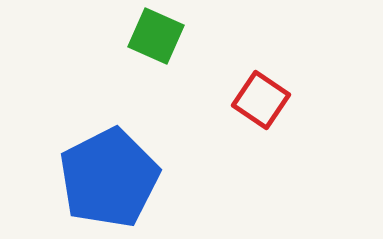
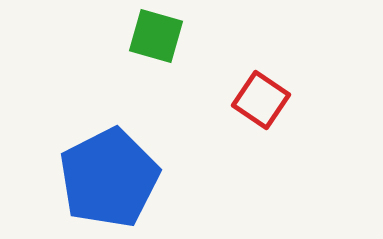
green square: rotated 8 degrees counterclockwise
